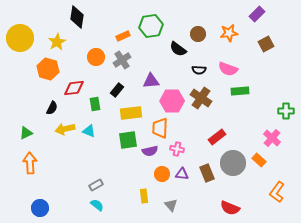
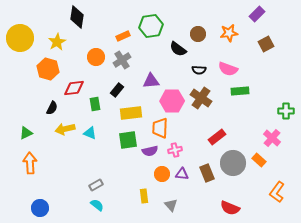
cyan triangle at (89, 131): moved 1 px right, 2 px down
pink cross at (177, 149): moved 2 px left, 1 px down; rotated 24 degrees counterclockwise
